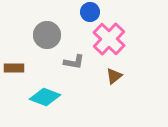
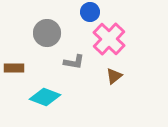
gray circle: moved 2 px up
